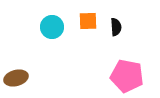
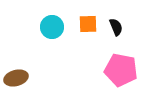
orange square: moved 3 px down
black semicircle: rotated 18 degrees counterclockwise
pink pentagon: moved 6 px left, 6 px up
